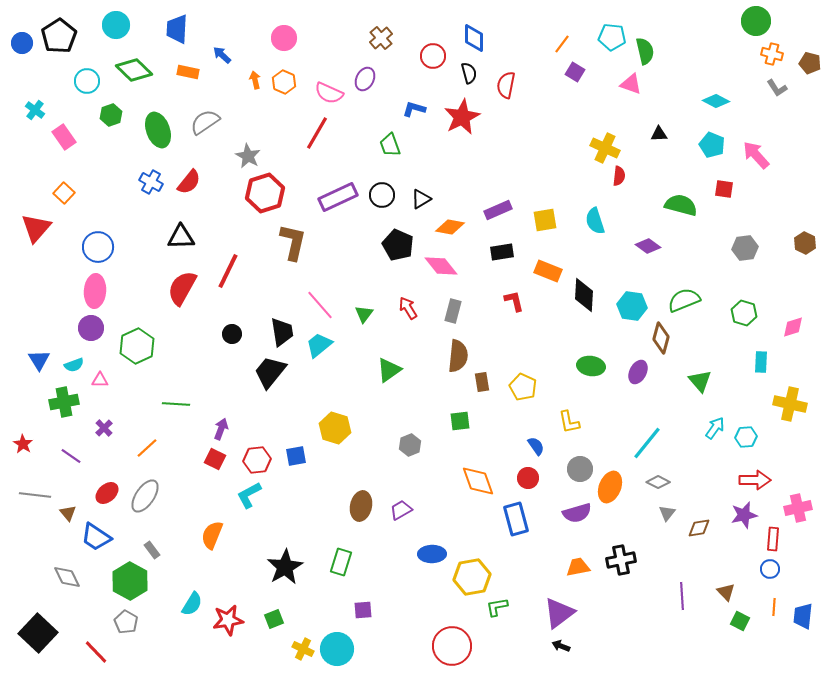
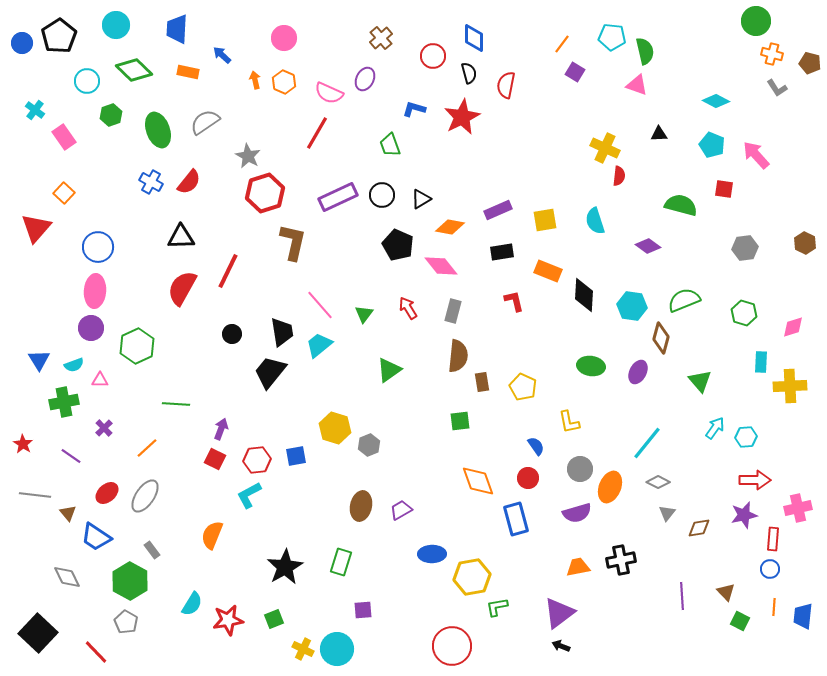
pink triangle at (631, 84): moved 6 px right, 1 px down
yellow cross at (790, 404): moved 18 px up; rotated 16 degrees counterclockwise
gray hexagon at (410, 445): moved 41 px left
